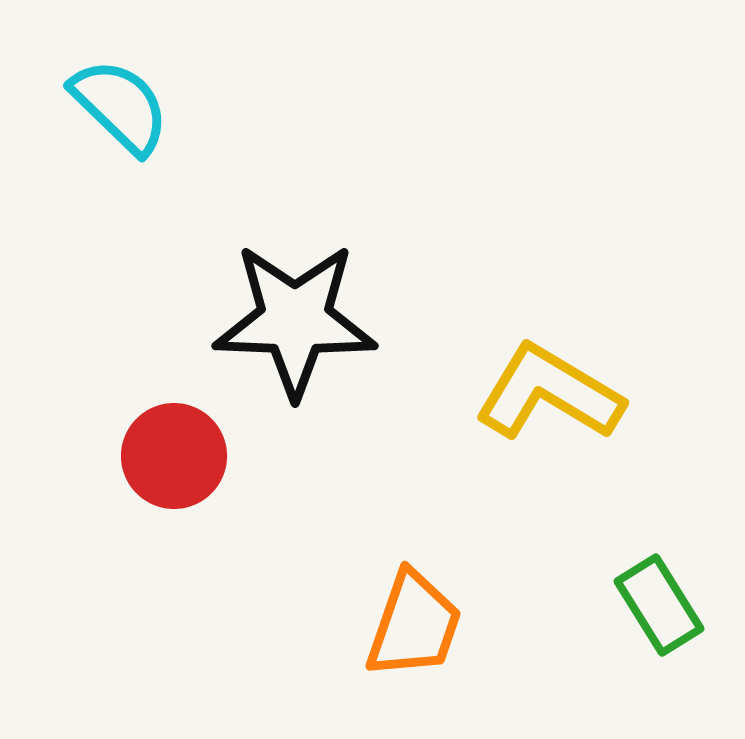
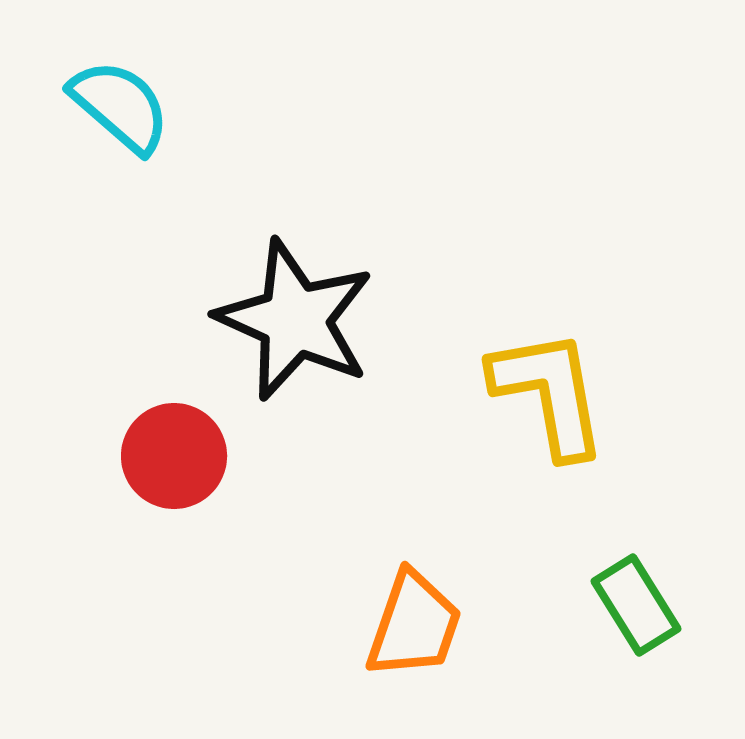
cyan semicircle: rotated 3 degrees counterclockwise
black star: rotated 22 degrees clockwise
yellow L-shape: rotated 49 degrees clockwise
green rectangle: moved 23 px left
